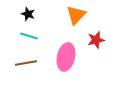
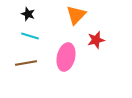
cyan line: moved 1 px right
